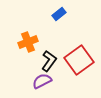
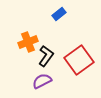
black L-shape: moved 3 px left, 5 px up
